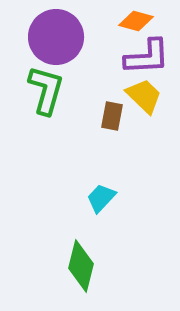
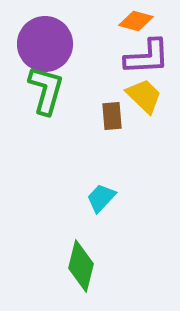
purple circle: moved 11 px left, 7 px down
brown rectangle: rotated 16 degrees counterclockwise
